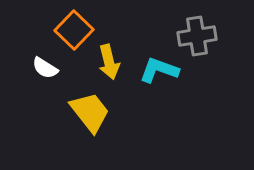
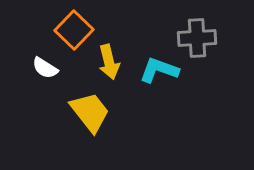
gray cross: moved 2 px down; rotated 6 degrees clockwise
